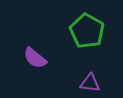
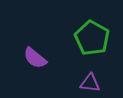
green pentagon: moved 5 px right, 7 px down
